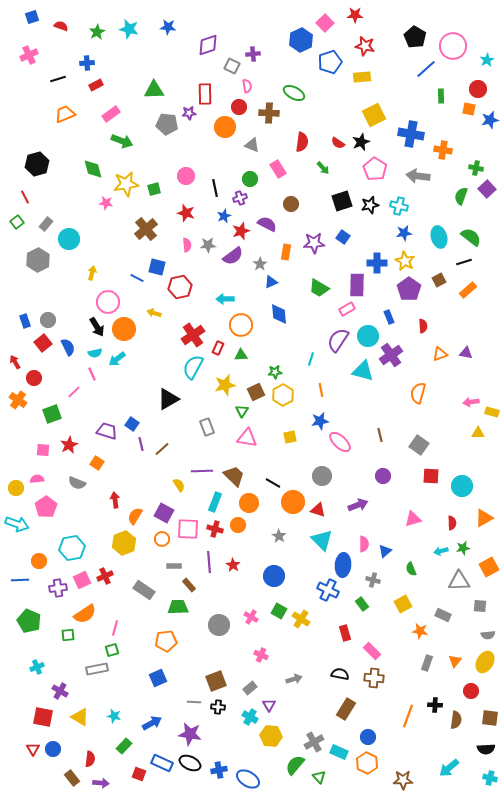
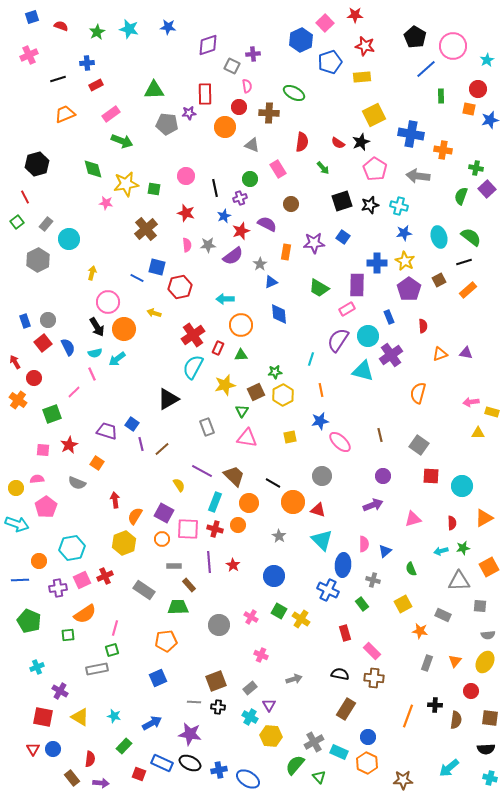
green square at (154, 189): rotated 24 degrees clockwise
purple line at (202, 471): rotated 30 degrees clockwise
purple arrow at (358, 505): moved 15 px right
